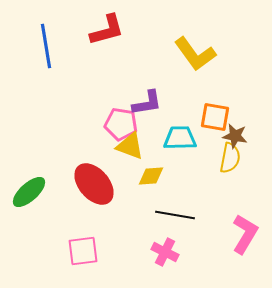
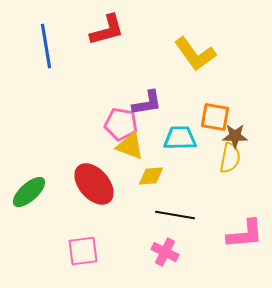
brown star: rotated 10 degrees counterclockwise
pink L-shape: rotated 54 degrees clockwise
